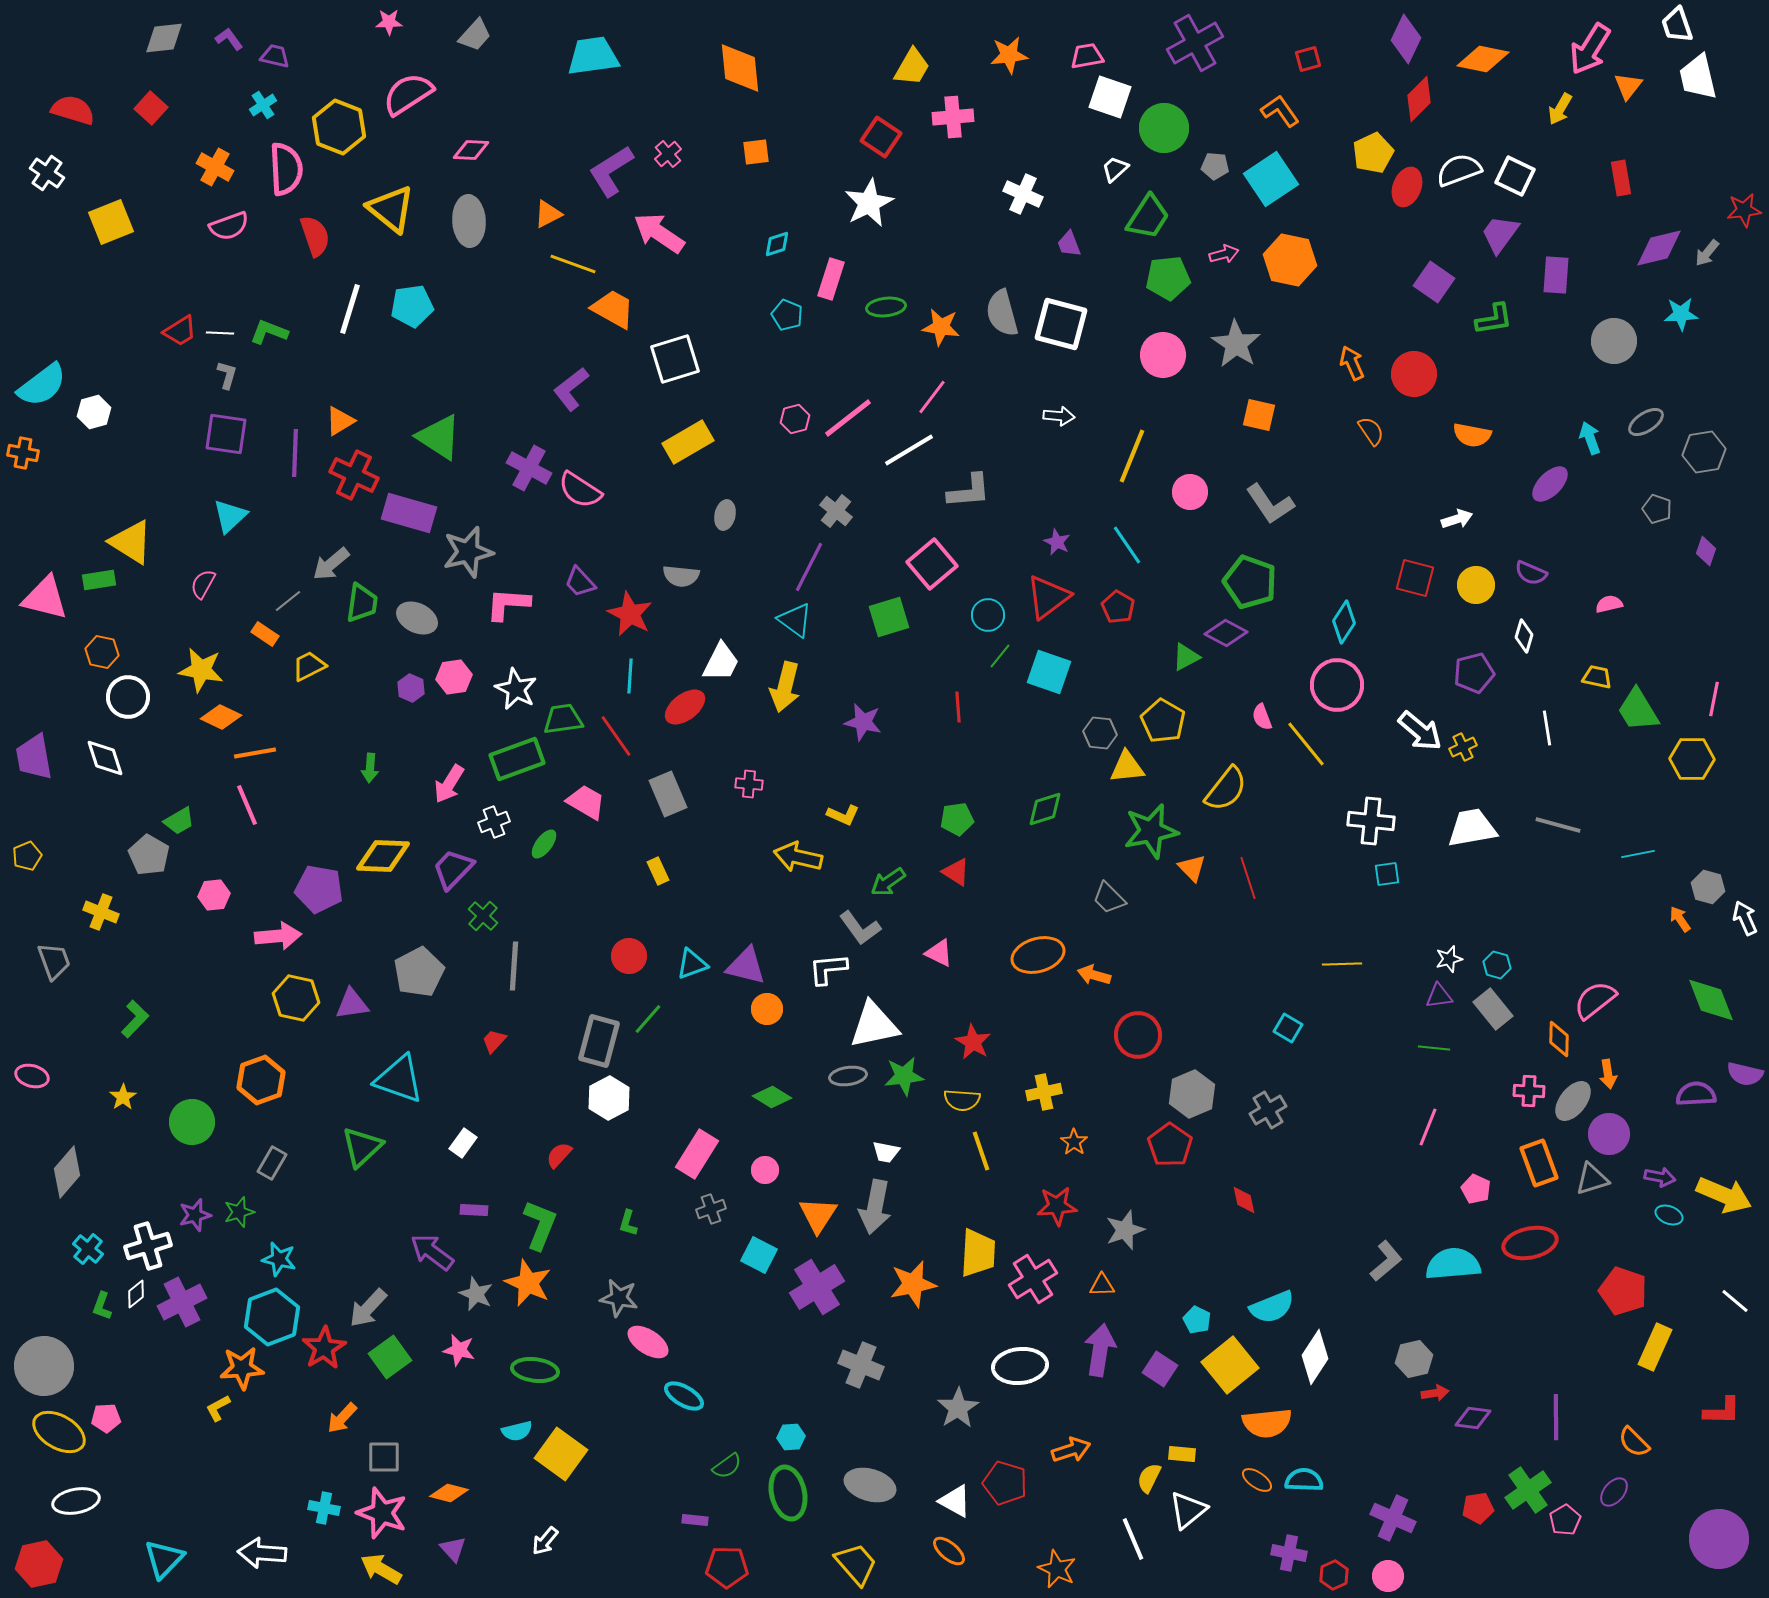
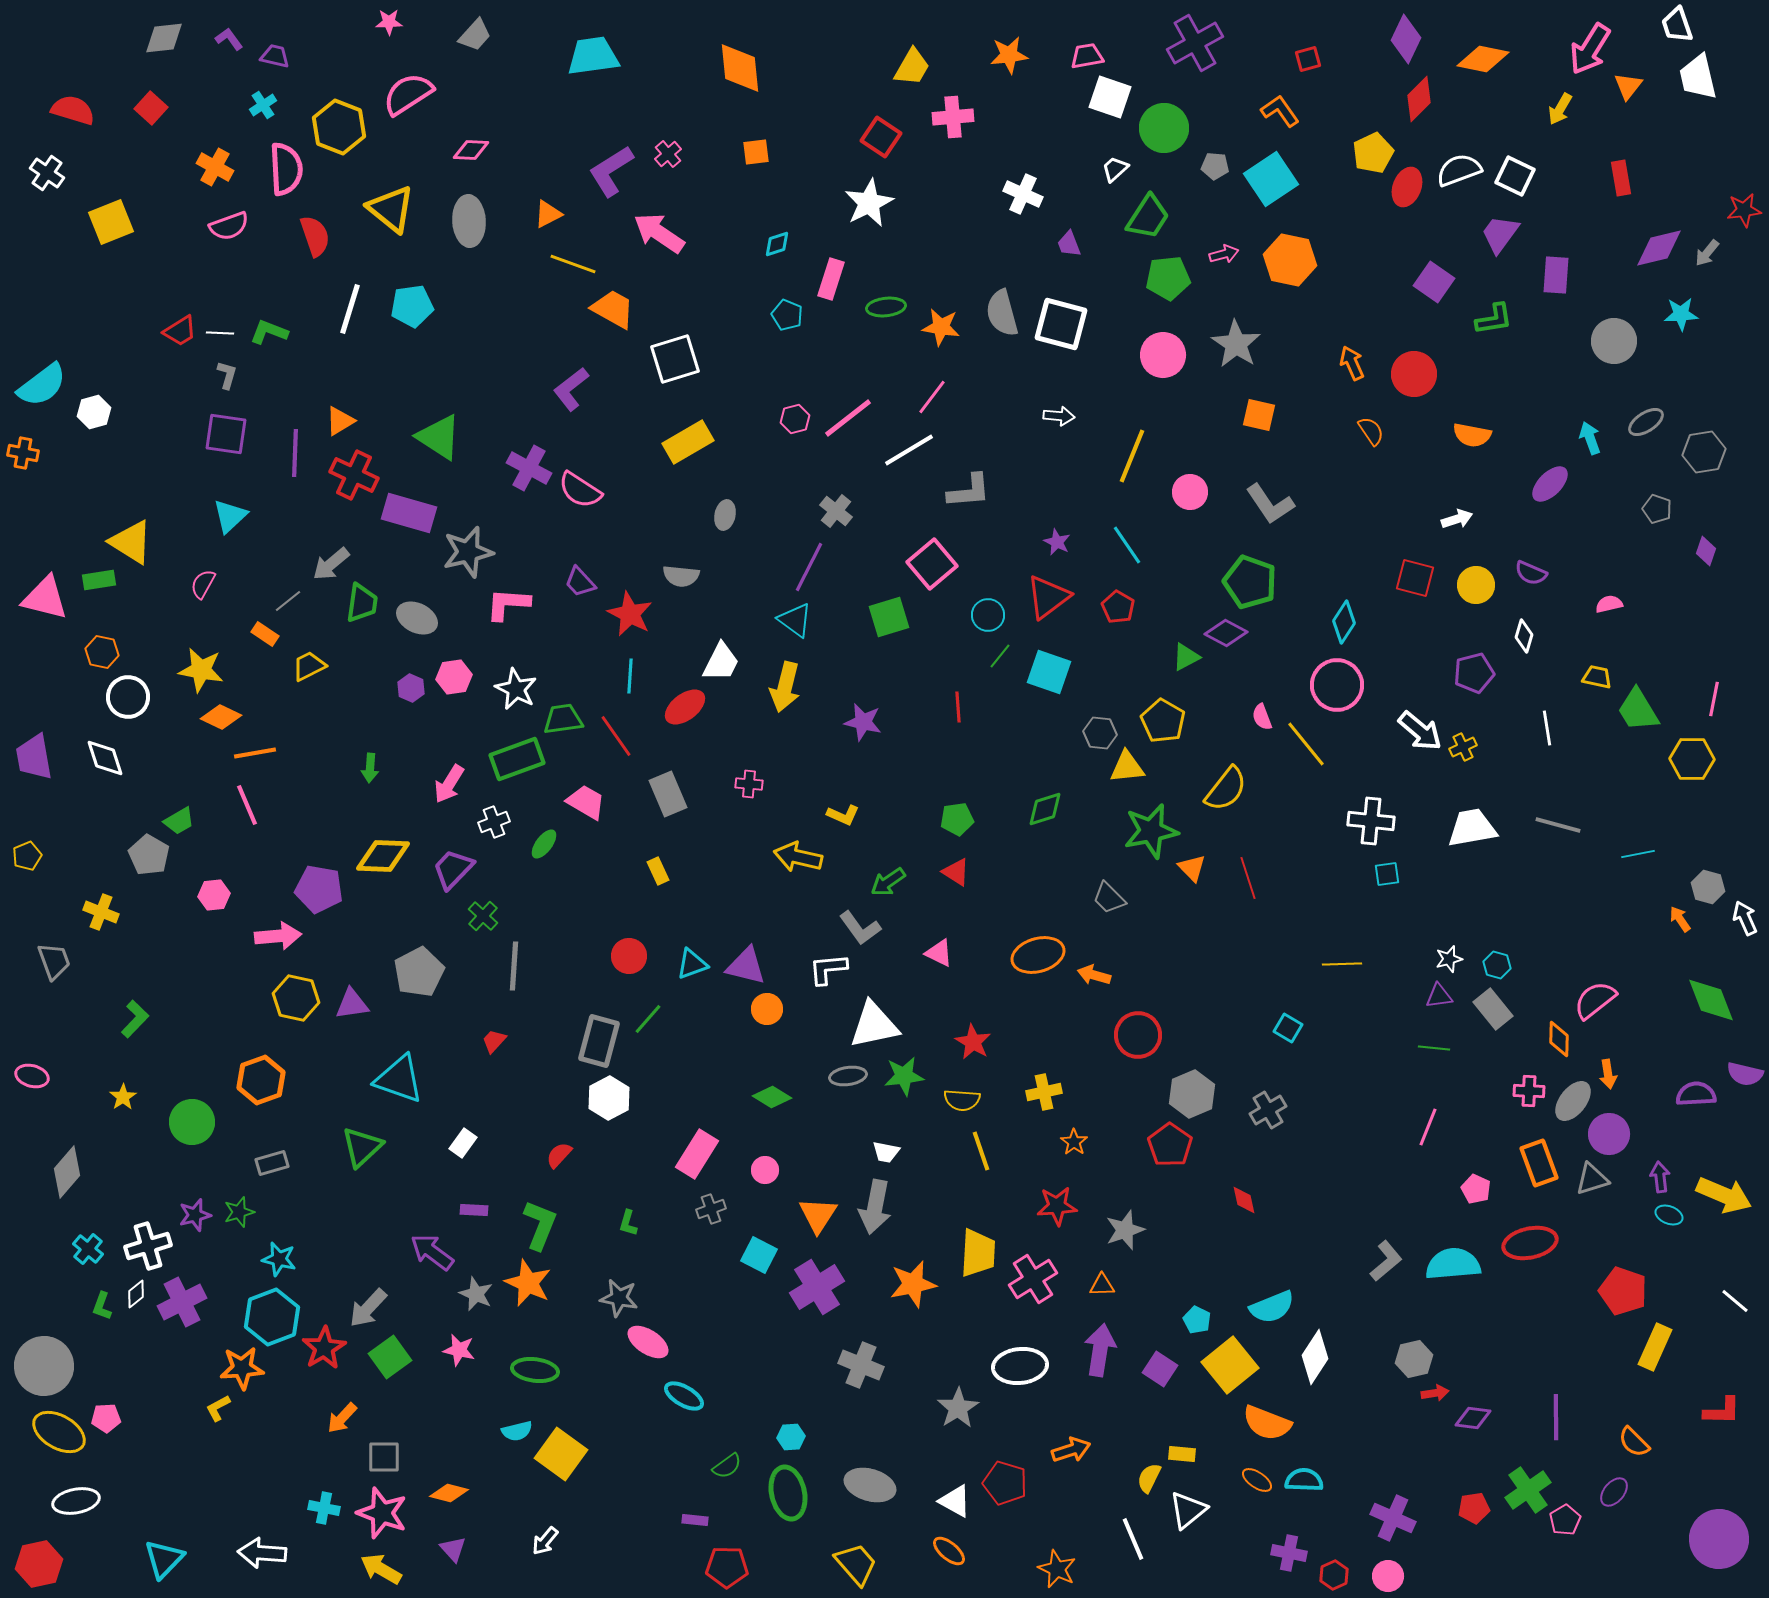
gray rectangle at (272, 1163): rotated 44 degrees clockwise
purple arrow at (1660, 1177): rotated 108 degrees counterclockwise
orange semicircle at (1267, 1423): rotated 27 degrees clockwise
red pentagon at (1478, 1508): moved 4 px left
